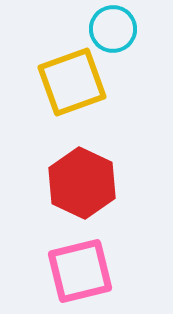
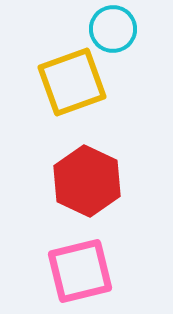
red hexagon: moved 5 px right, 2 px up
